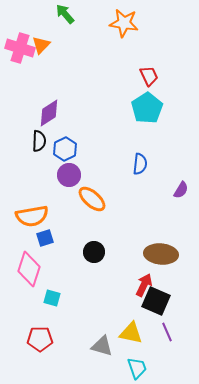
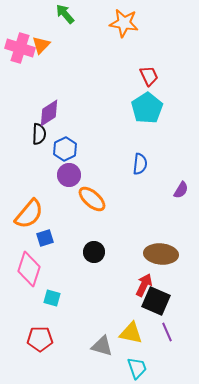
black semicircle: moved 7 px up
orange semicircle: moved 3 px left, 2 px up; rotated 40 degrees counterclockwise
